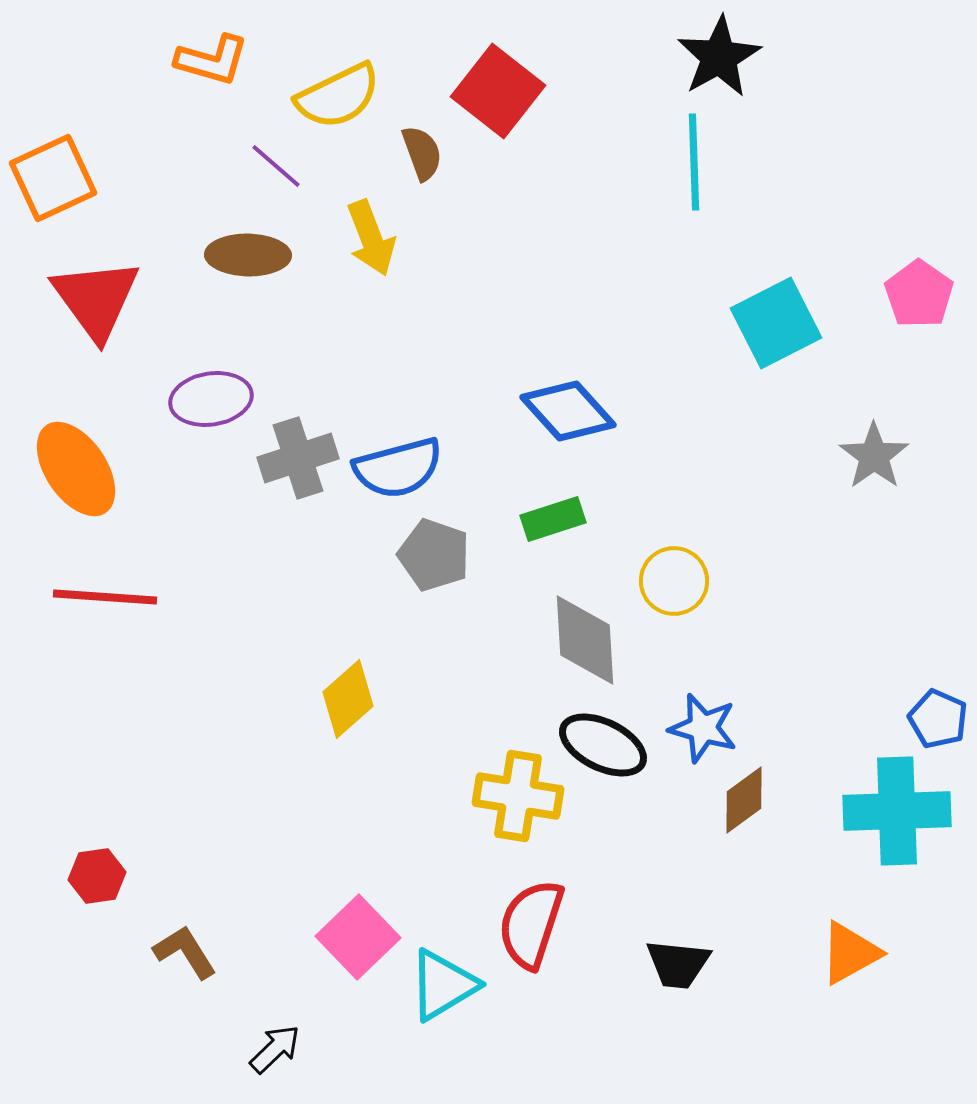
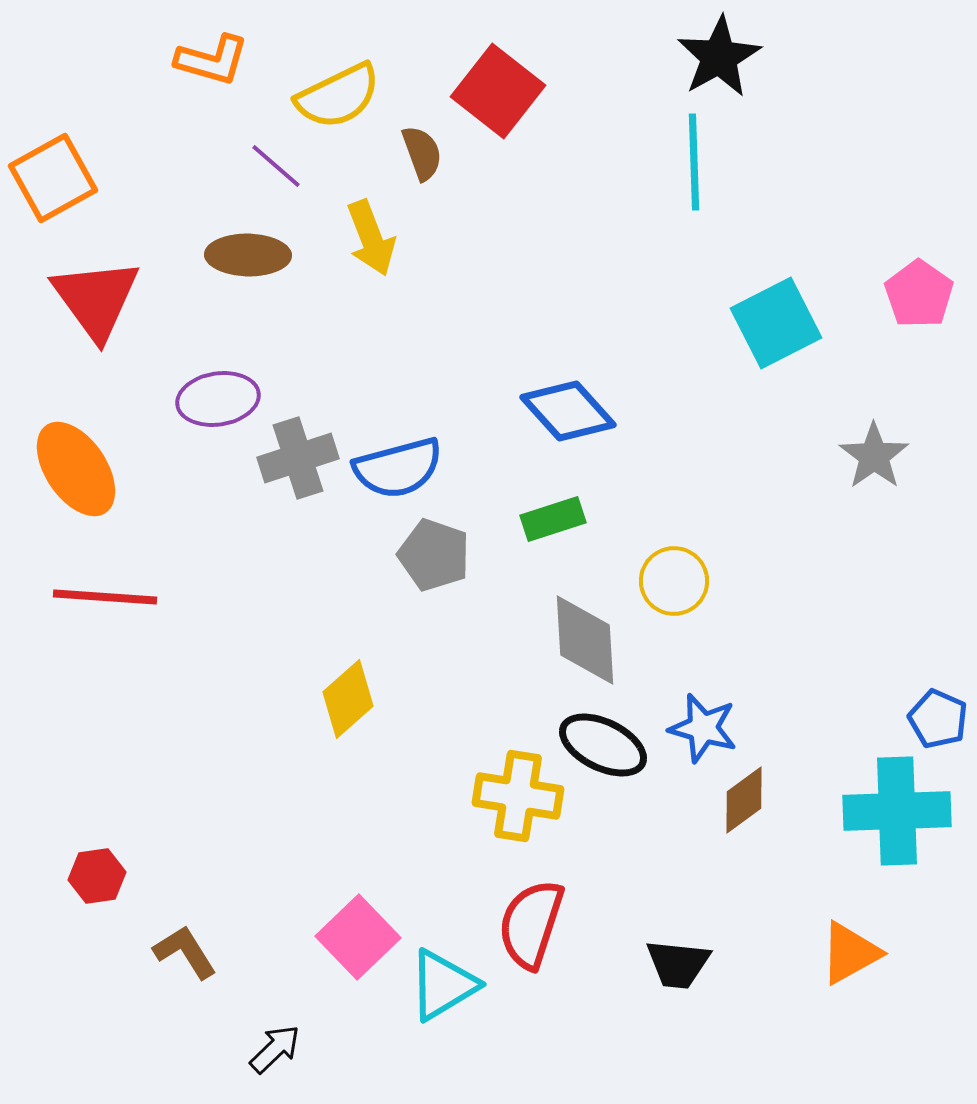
orange square: rotated 4 degrees counterclockwise
purple ellipse: moved 7 px right
